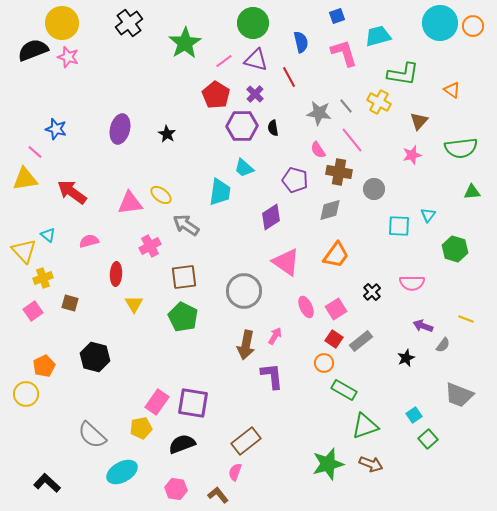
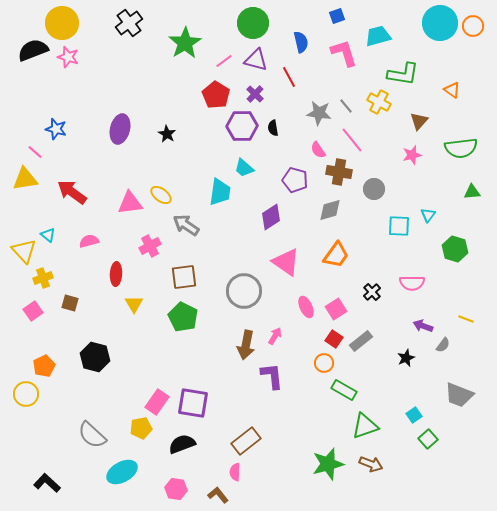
pink semicircle at (235, 472): rotated 18 degrees counterclockwise
